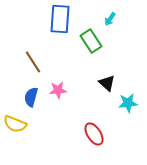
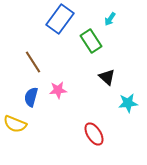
blue rectangle: rotated 32 degrees clockwise
black triangle: moved 6 px up
